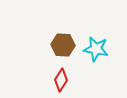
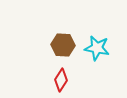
cyan star: moved 1 px right, 1 px up
